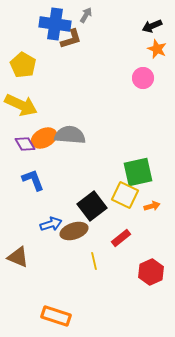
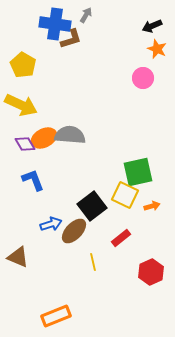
brown ellipse: rotated 28 degrees counterclockwise
yellow line: moved 1 px left, 1 px down
orange rectangle: rotated 40 degrees counterclockwise
